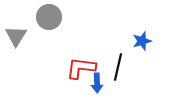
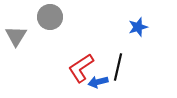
gray circle: moved 1 px right
blue star: moved 4 px left, 14 px up
red L-shape: rotated 40 degrees counterclockwise
blue arrow: moved 1 px right, 1 px up; rotated 78 degrees clockwise
